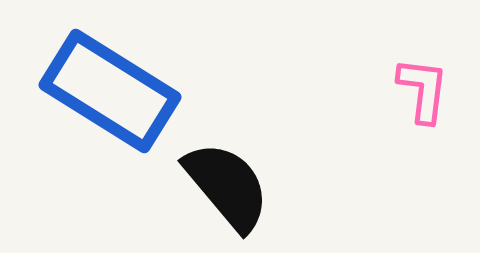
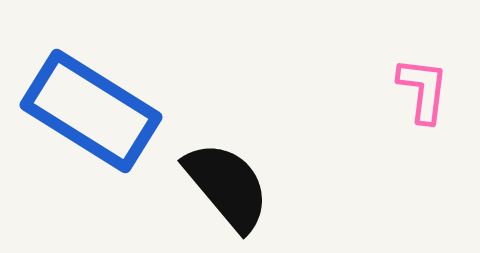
blue rectangle: moved 19 px left, 20 px down
